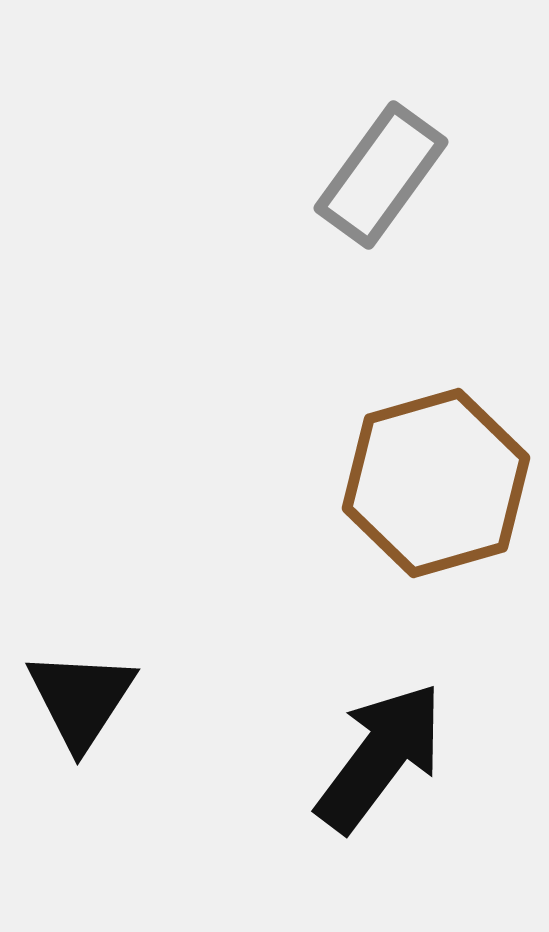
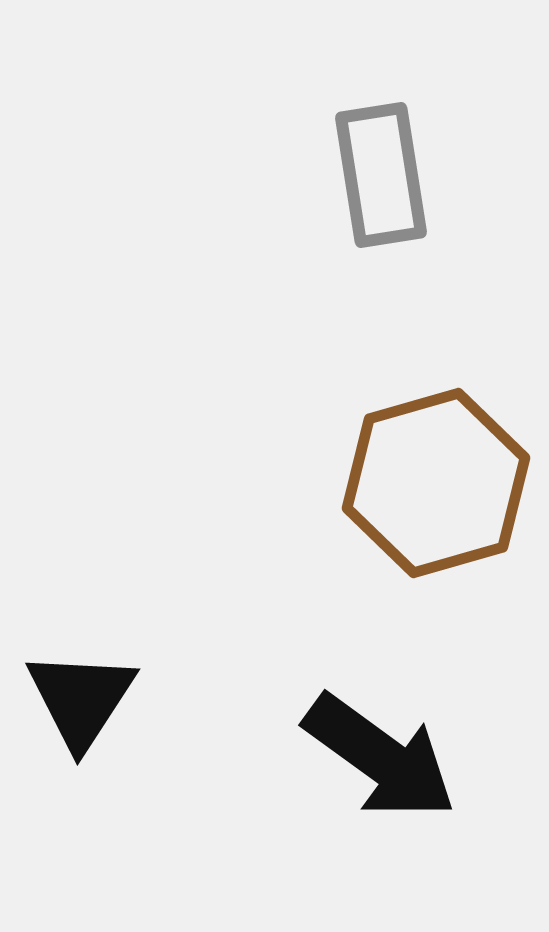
gray rectangle: rotated 45 degrees counterclockwise
black arrow: rotated 89 degrees clockwise
